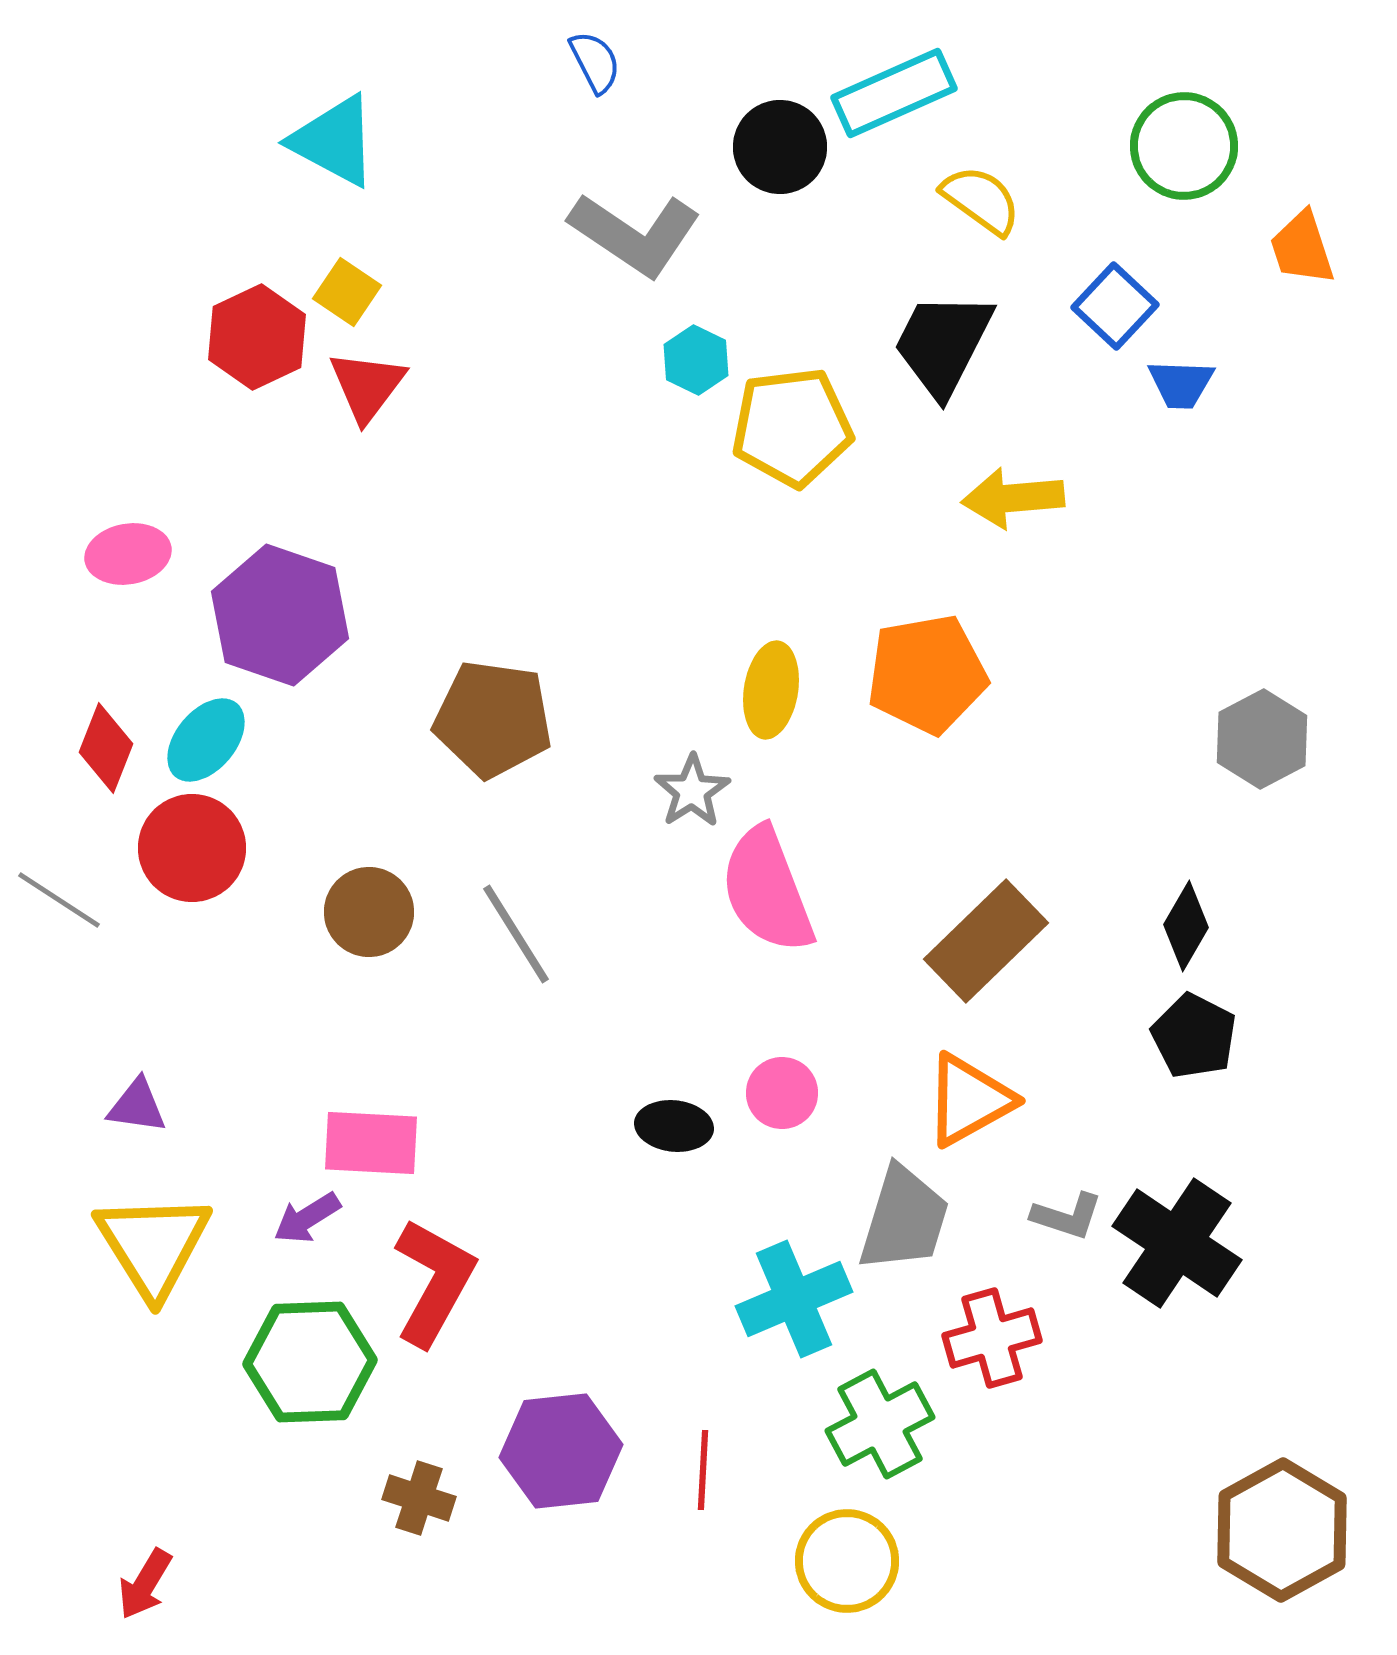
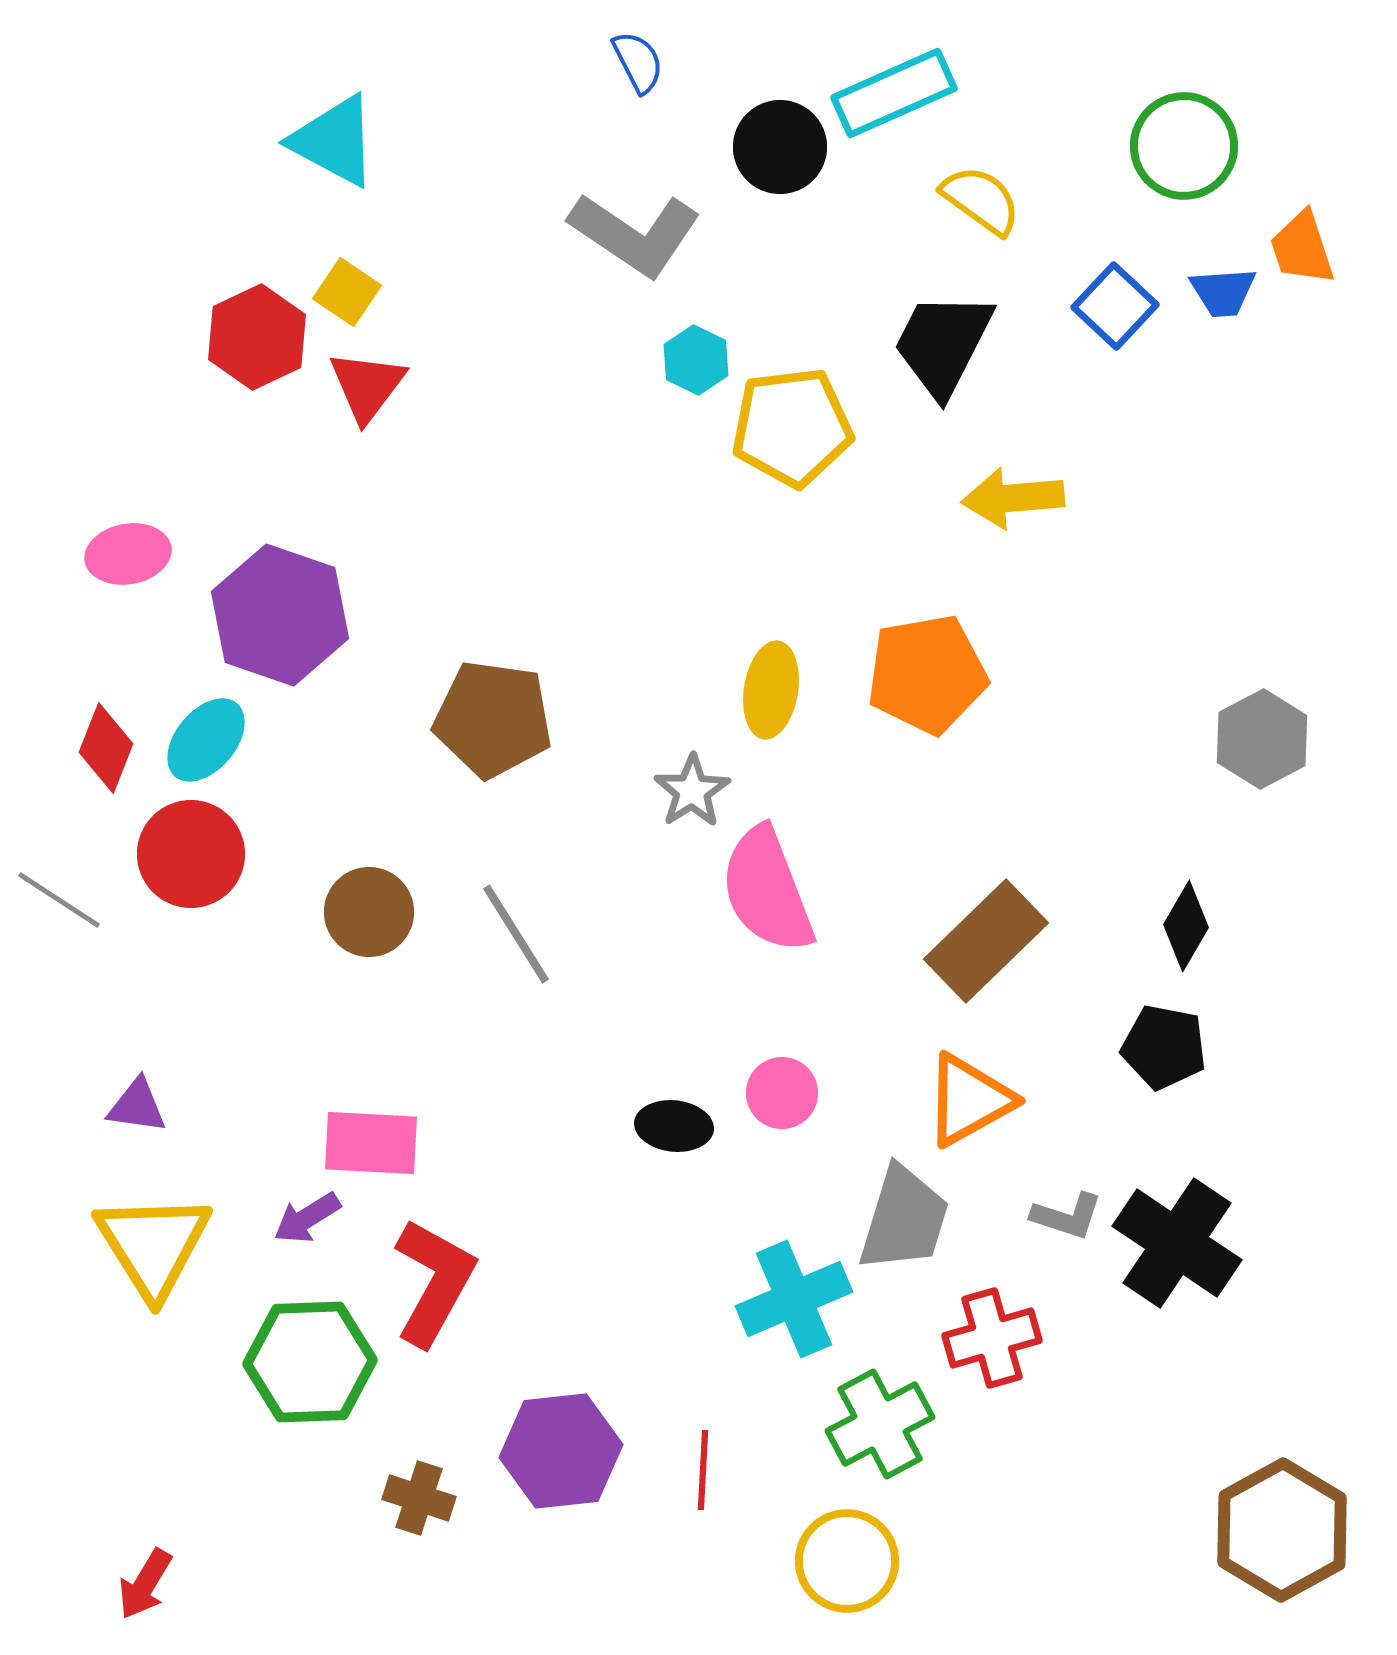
blue semicircle at (595, 62): moved 43 px right
blue trapezoid at (1181, 384): moved 42 px right, 92 px up; rotated 6 degrees counterclockwise
red circle at (192, 848): moved 1 px left, 6 px down
black pentagon at (1194, 1036): moved 30 px left, 11 px down; rotated 16 degrees counterclockwise
